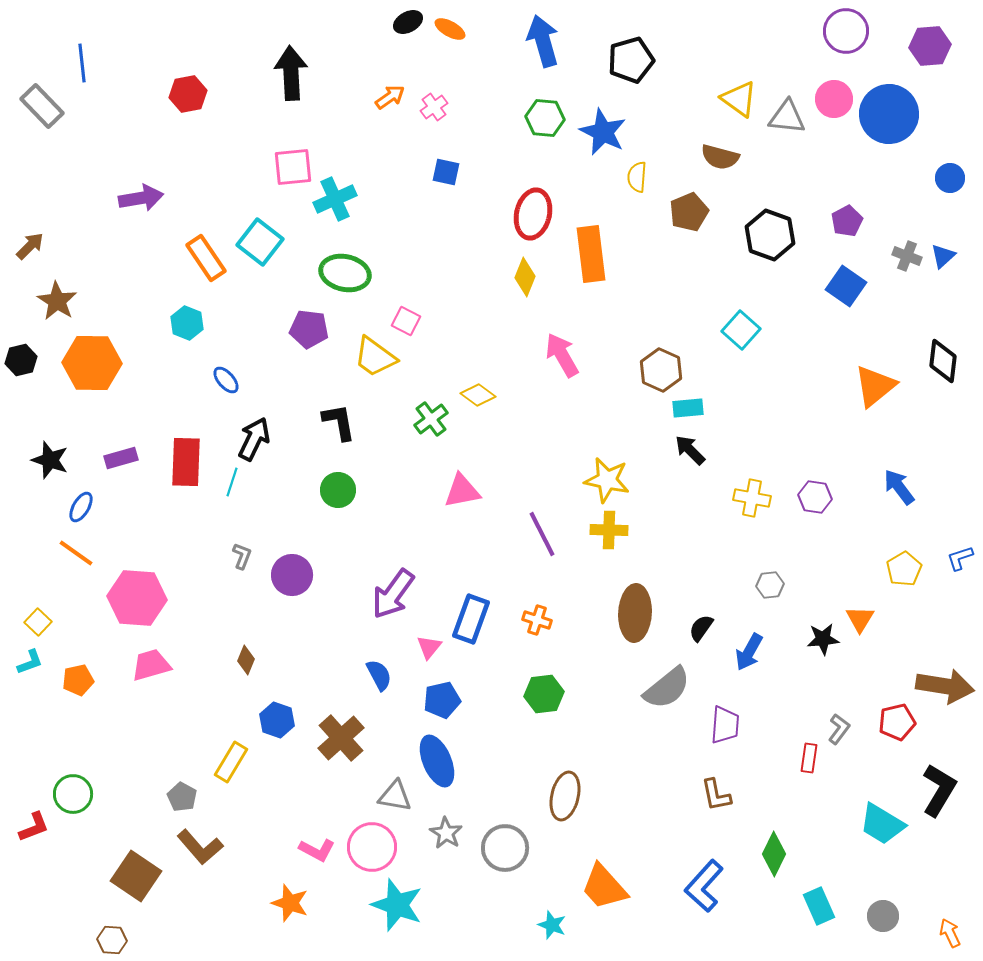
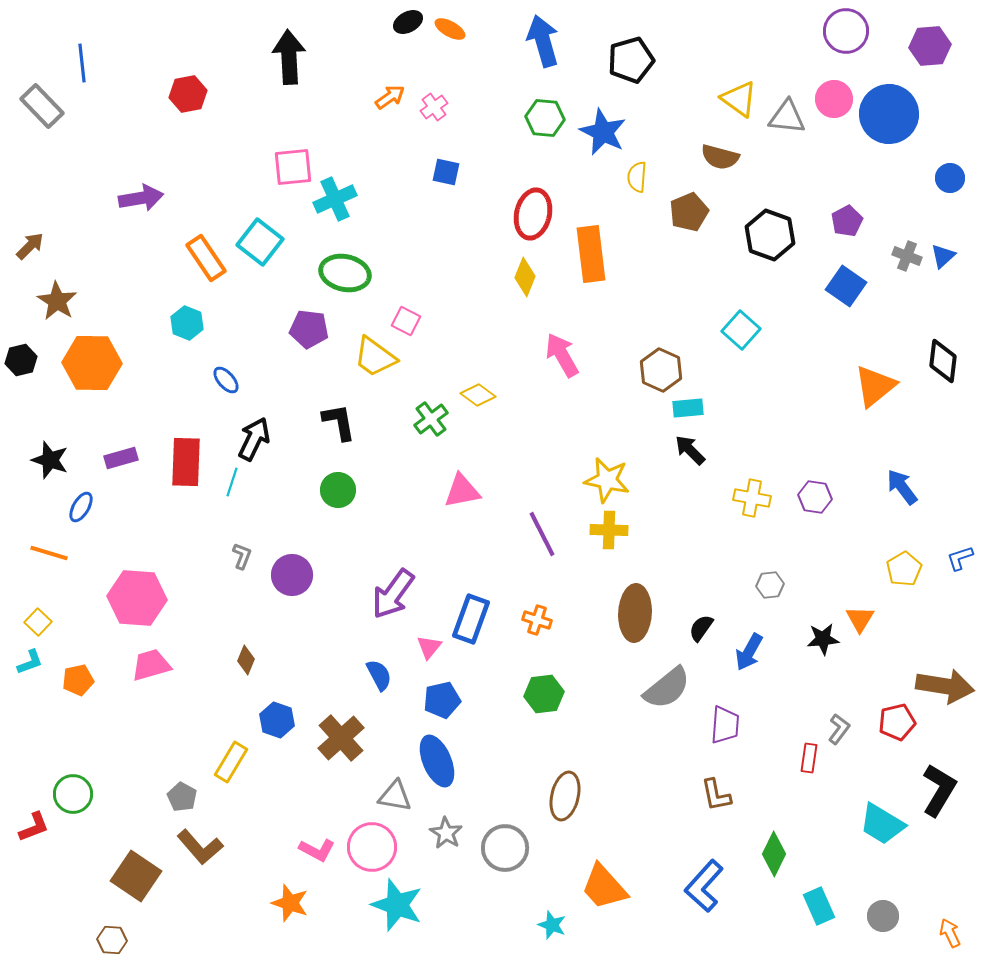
black arrow at (291, 73): moved 2 px left, 16 px up
blue arrow at (899, 487): moved 3 px right
orange line at (76, 553): moved 27 px left; rotated 18 degrees counterclockwise
